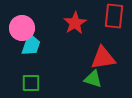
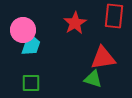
pink circle: moved 1 px right, 2 px down
